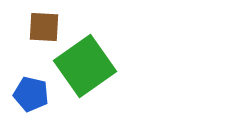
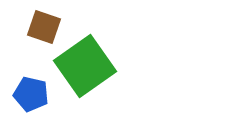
brown square: rotated 16 degrees clockwise
